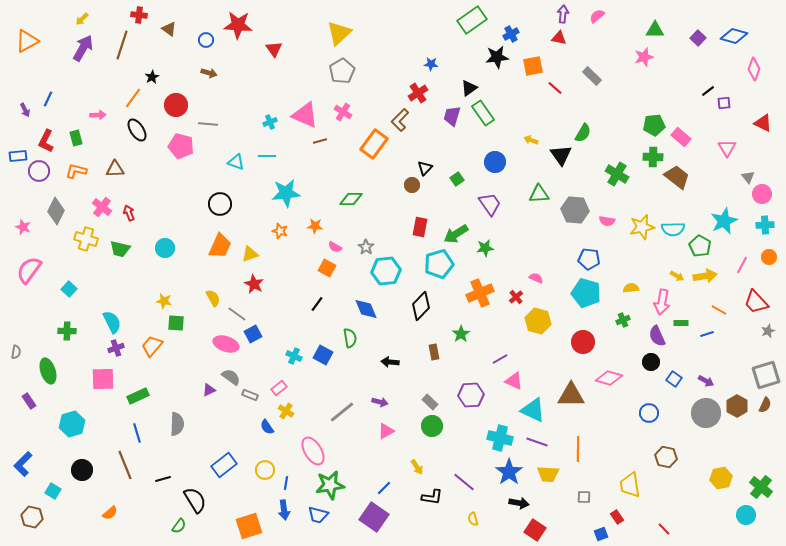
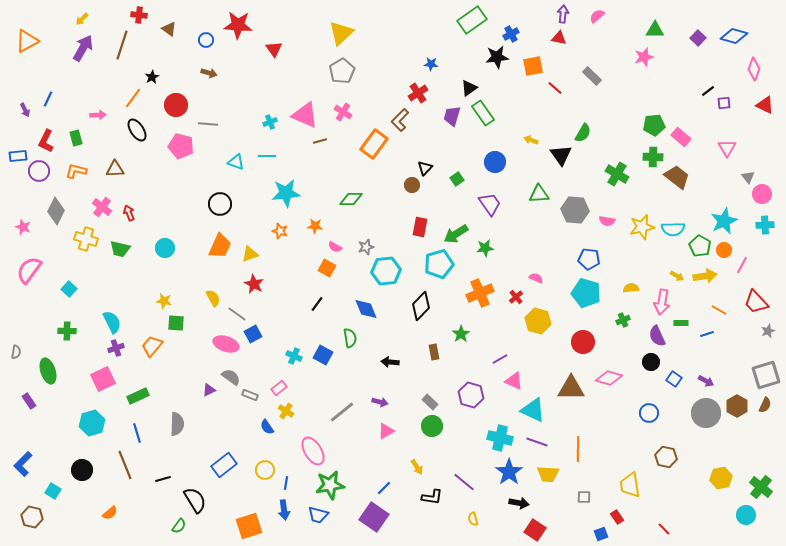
yellow triangle at (339, 33): moved 2 px right
red triangle at (763, 123): moved 2 px right, 18 px up
gray star at (366, 247): rotated 21 degrees clockwise
orange circle at (769, 257): moved 45 px left, 7 px up
pink square at (103, 379): rotated 25 degrees counterclockwise
purple hexagon at (471, 395): rotated 20 degrees clockwise
brown triangle at (571, 395): moved 7 px up
cyan hexagon at (72, 424): moved 20 px right, 1 px up
